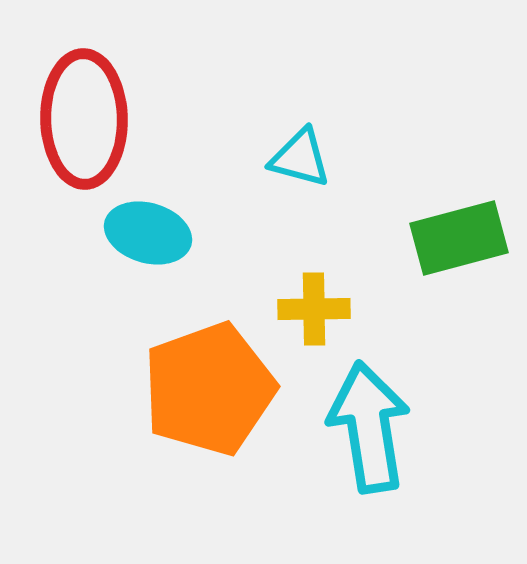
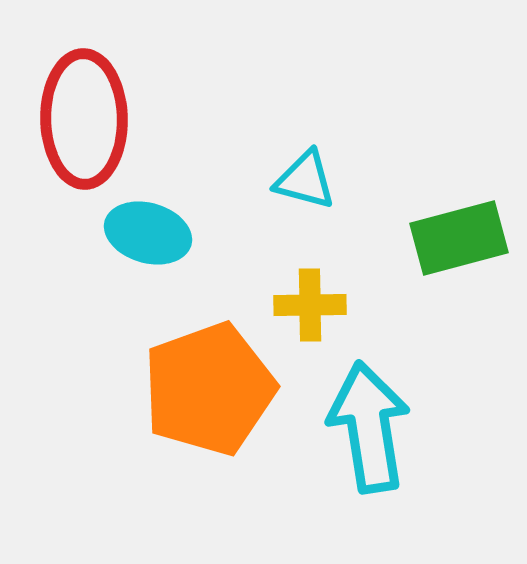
cyan triangle: moved 5 px right, 22 px down
yellow cross: moved 4 px left, 4 px up
